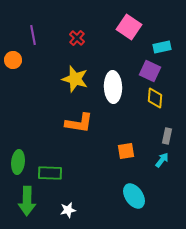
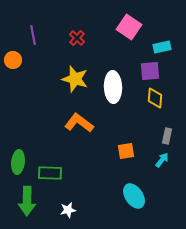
purple square: rotated 30 degrees counterclockwise
orange L-shape: rotated 152 degrees counterclockwise
